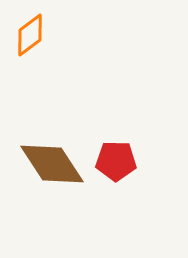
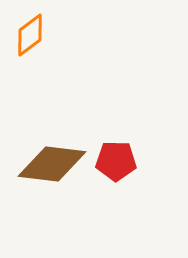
brown diamond: rotated 50 degrees counterclockwise
